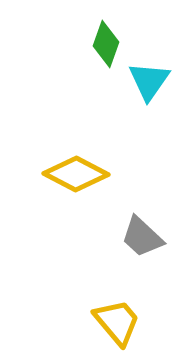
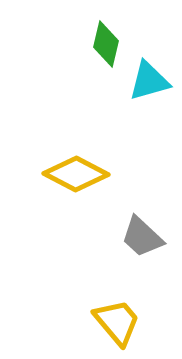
green diamond: rotated 6 degrees counterclockwise
cyan triangle: rotated 39 degrees clockwise
